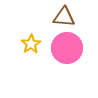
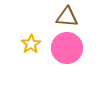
brown triangle: moved 3 px right
